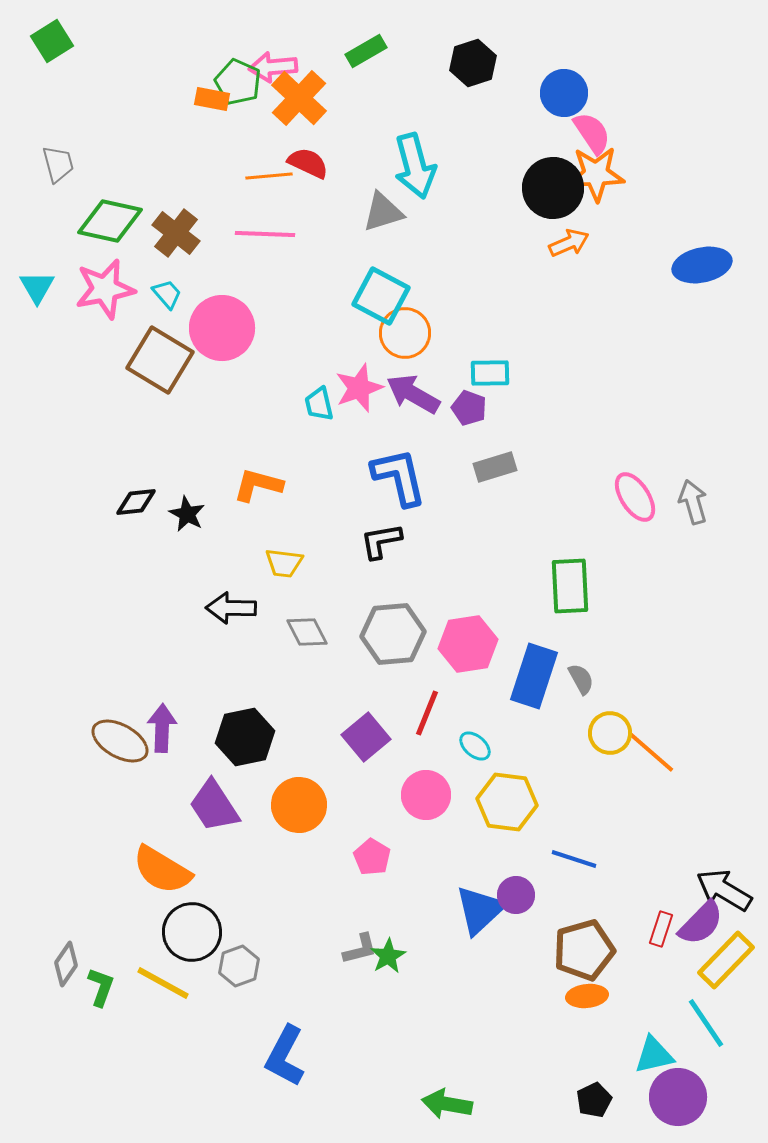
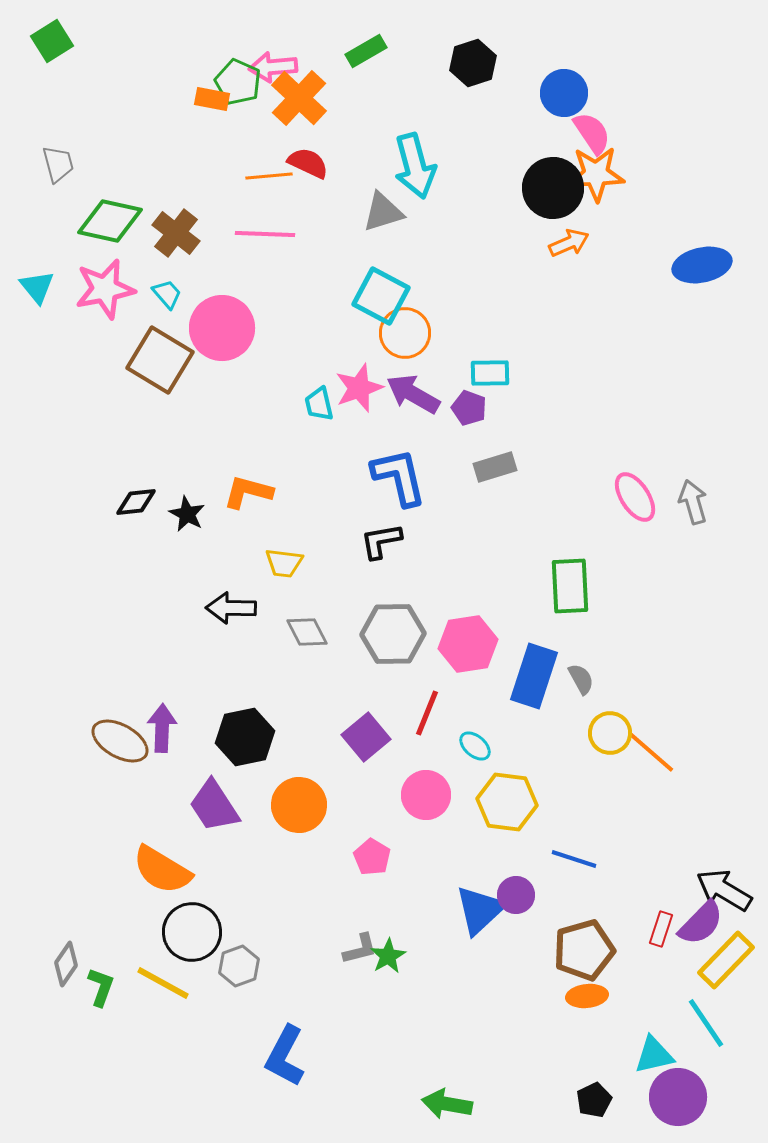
cyan triangle at (37, 287): rotated 9 degrees counterclockwise
orange L-shape at (258, 485): moved 10 px left, 7 px down
gray hexagon at (393, 634): rotated 4 degrees clockwise
